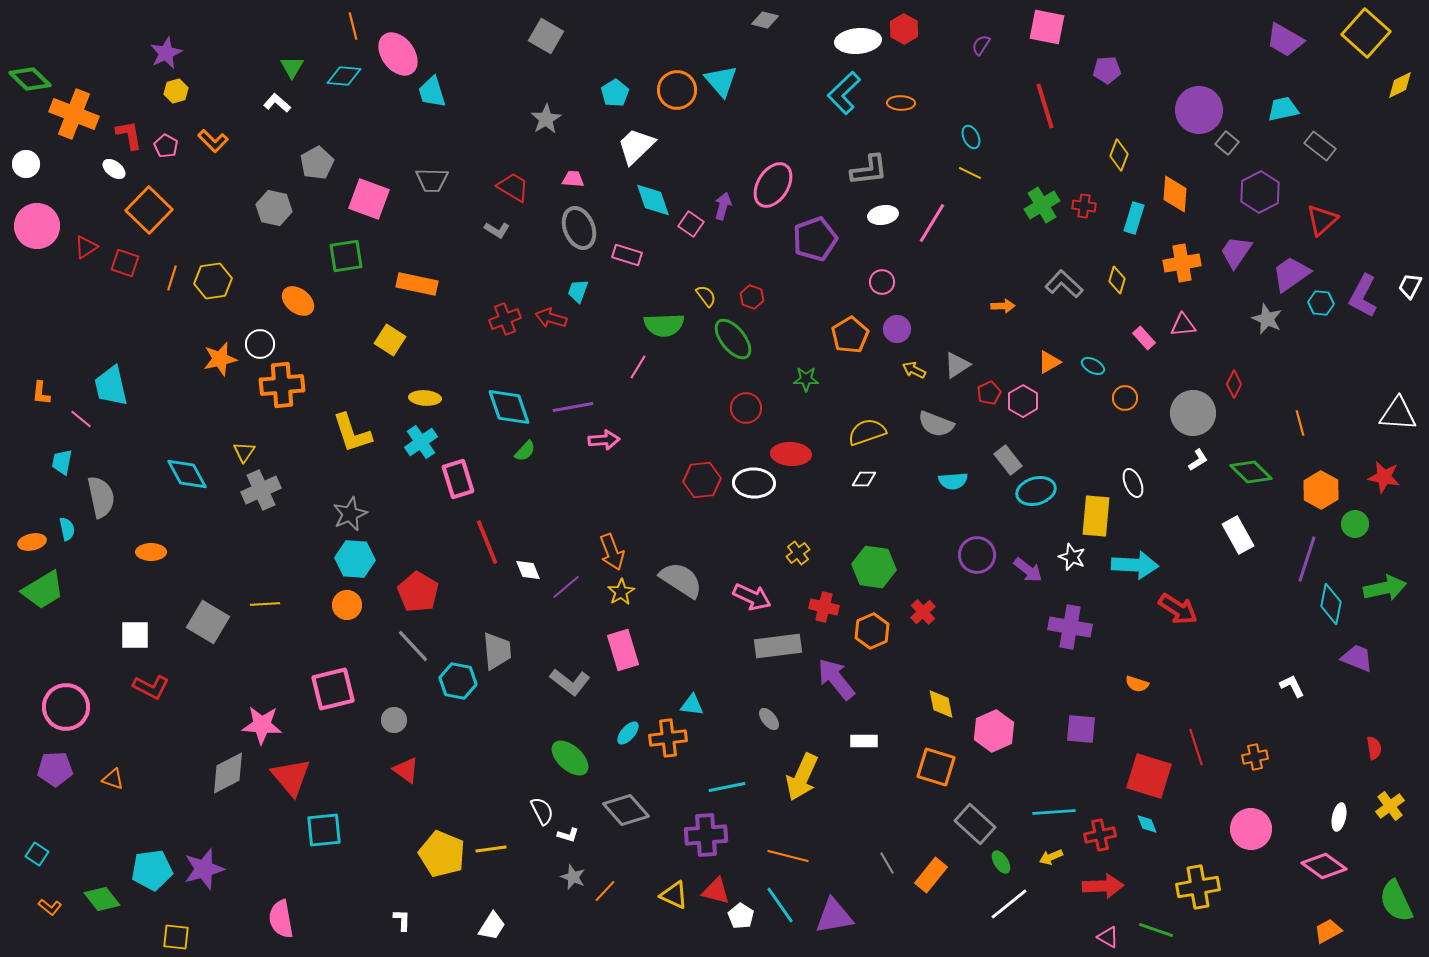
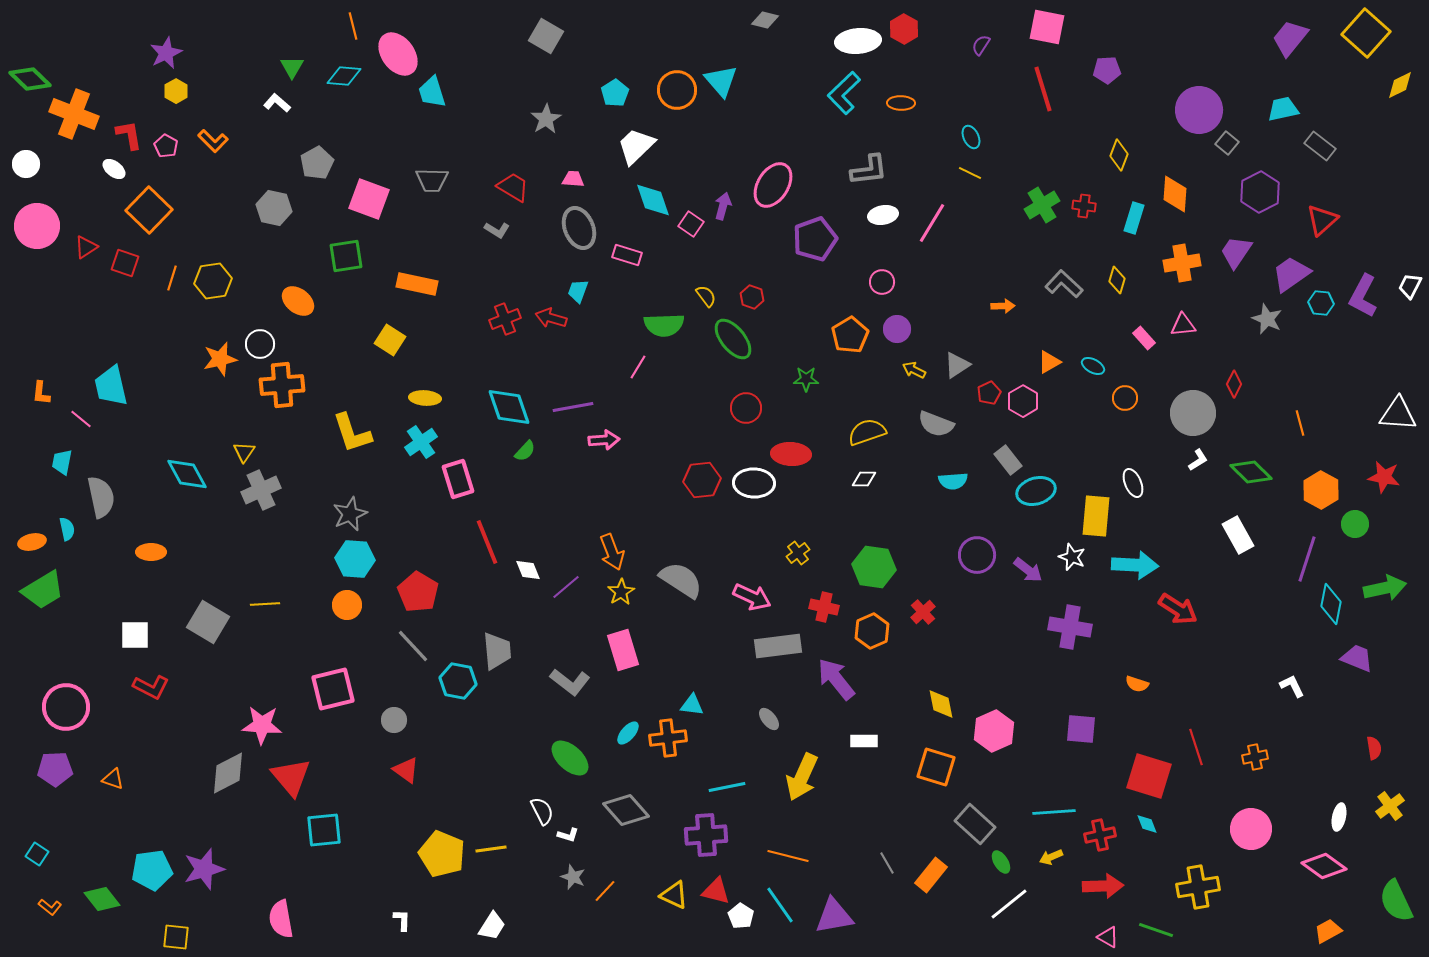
purple trapezoid at (1285, 40): moved 5 px right, 2 px up; rotated 99 degrees clockwise
yellow hexagon at (176, 91): rotated 15 degrees counterclockwise
red line at (1045, 106): moved 2 px left, 17 px up
